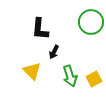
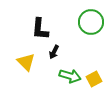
yellow triangle: moved 6 px left, 9 px up
green arrow: rotated 55 degrees counterclockwise
